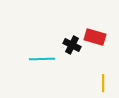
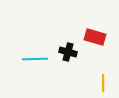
black cross: moved 4 px left, 7 px down; rotated 12 degrees counterclockwise
cyan line: moved 7 px left
